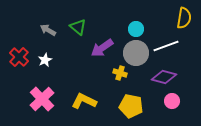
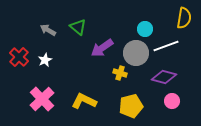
cyan circle: moved 9 px right
yellow pentagon: rotated 25 degrees counterclockwise
